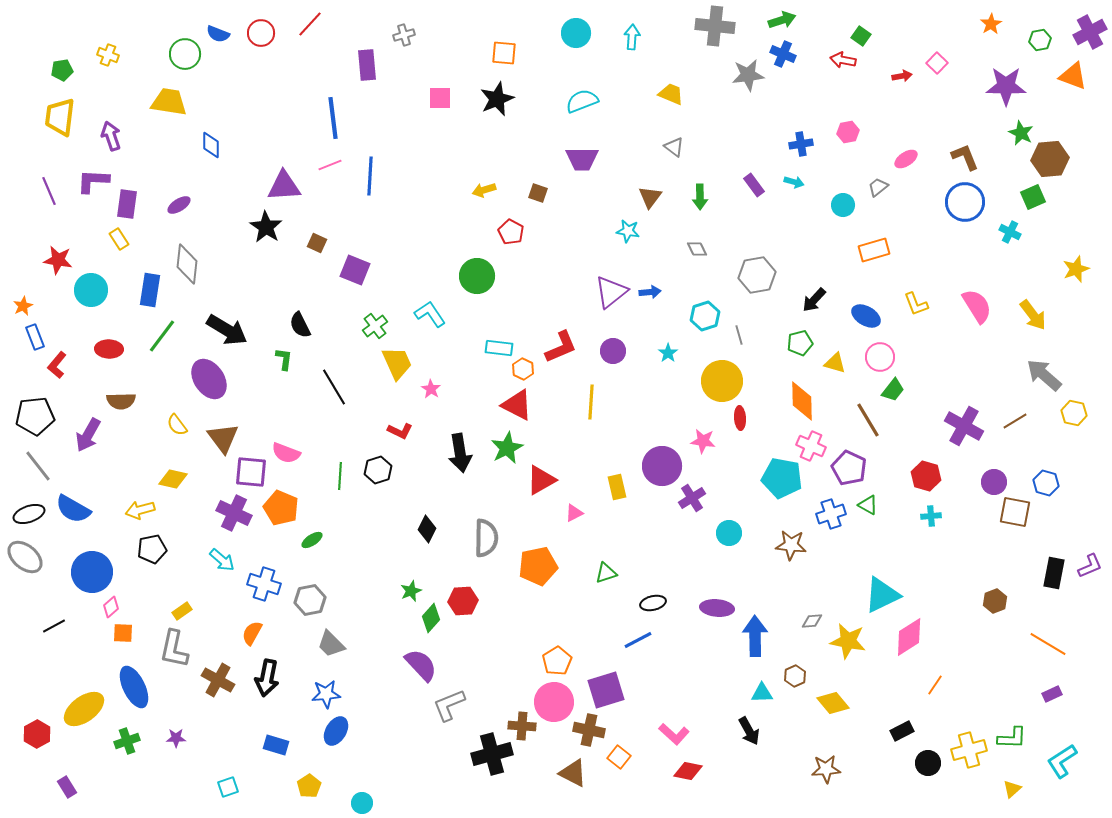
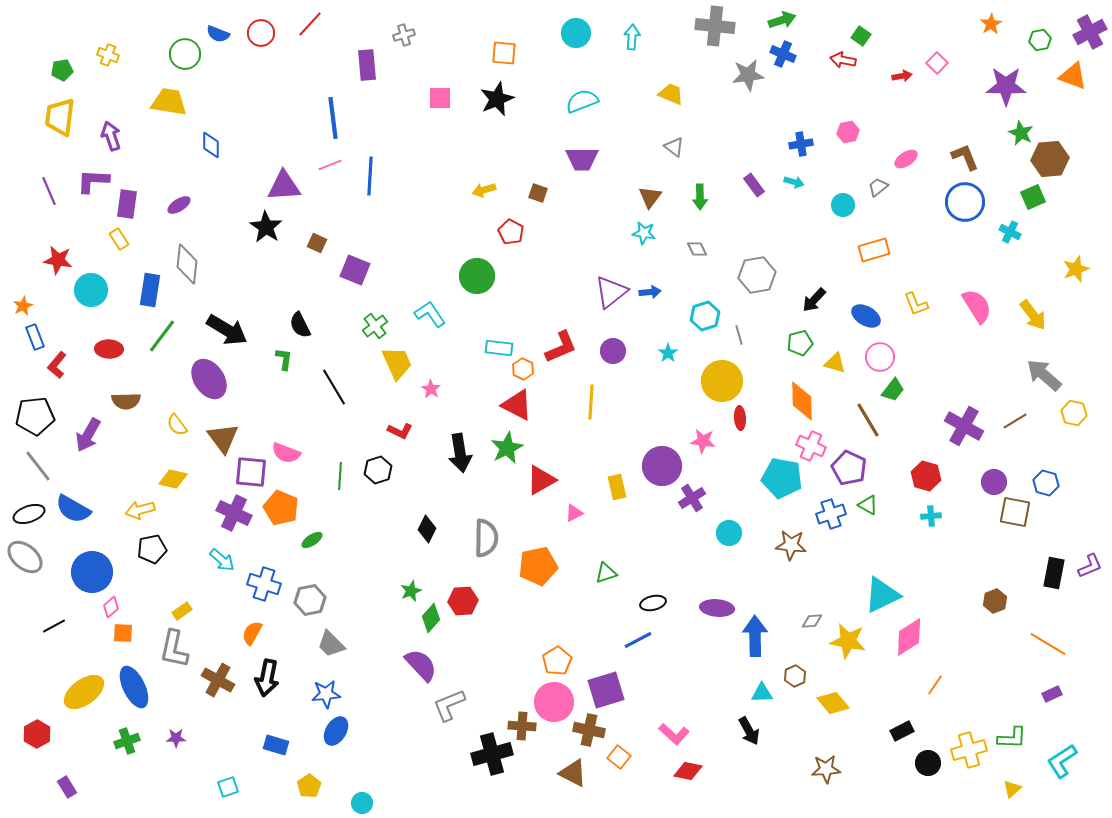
cyan star at (628, 231): moved 16 px right, 2 px down
brown semicircle at (121, 401): moved 5 px right
yellow ellipse at (84, 709): moved 17 px up
